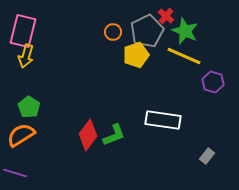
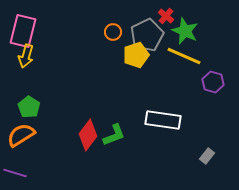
gray pentagon: moved 4 px down
